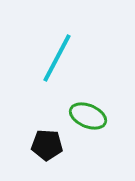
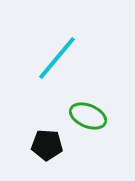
cyan line: rotated 12 degrees clockwise
